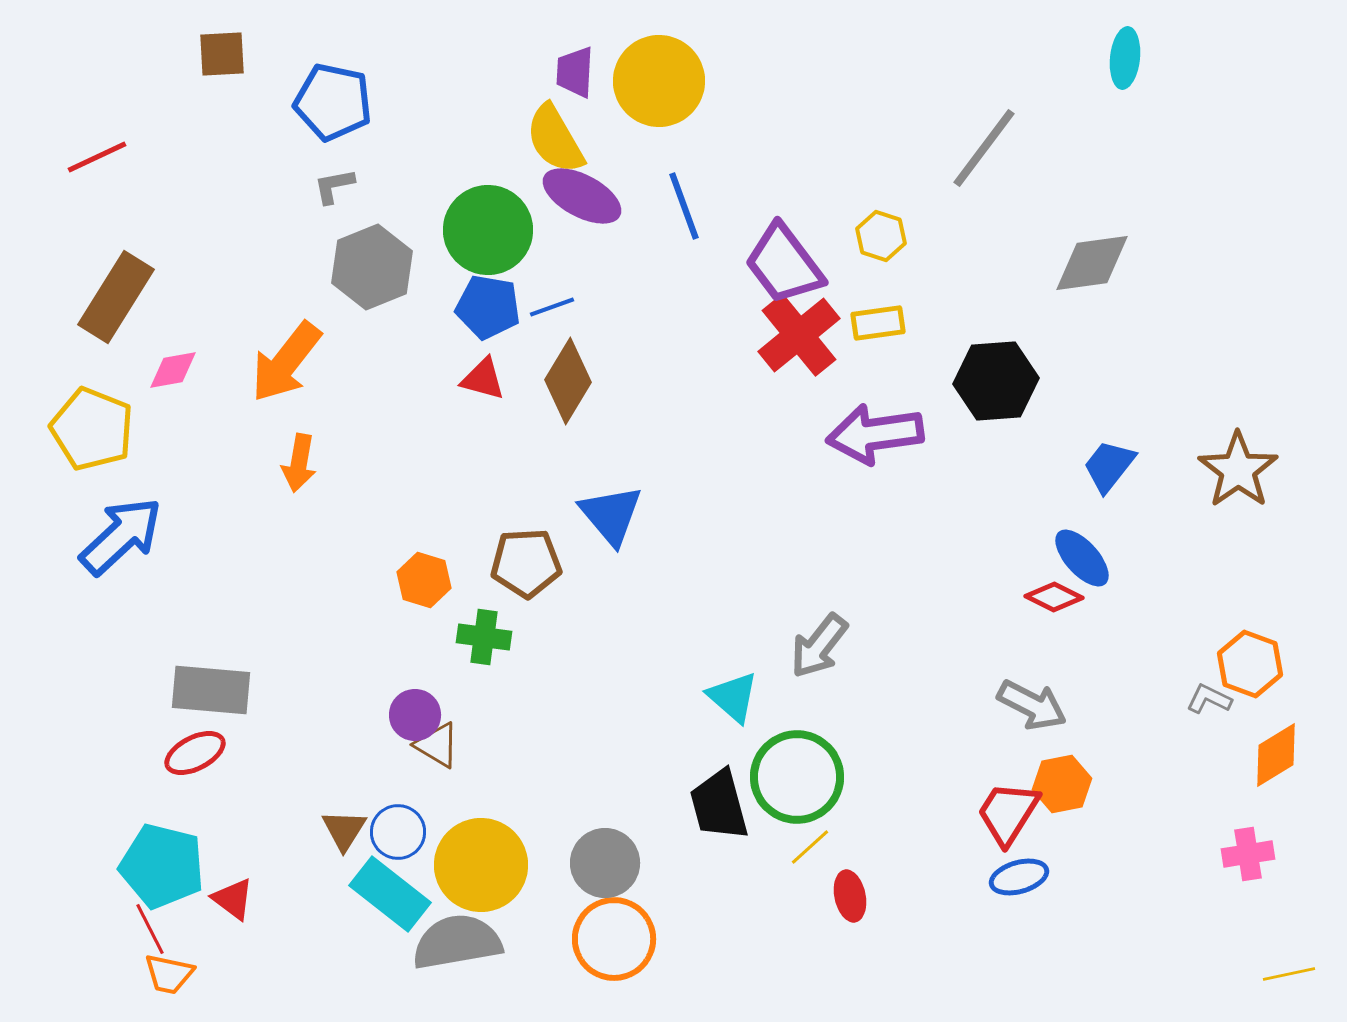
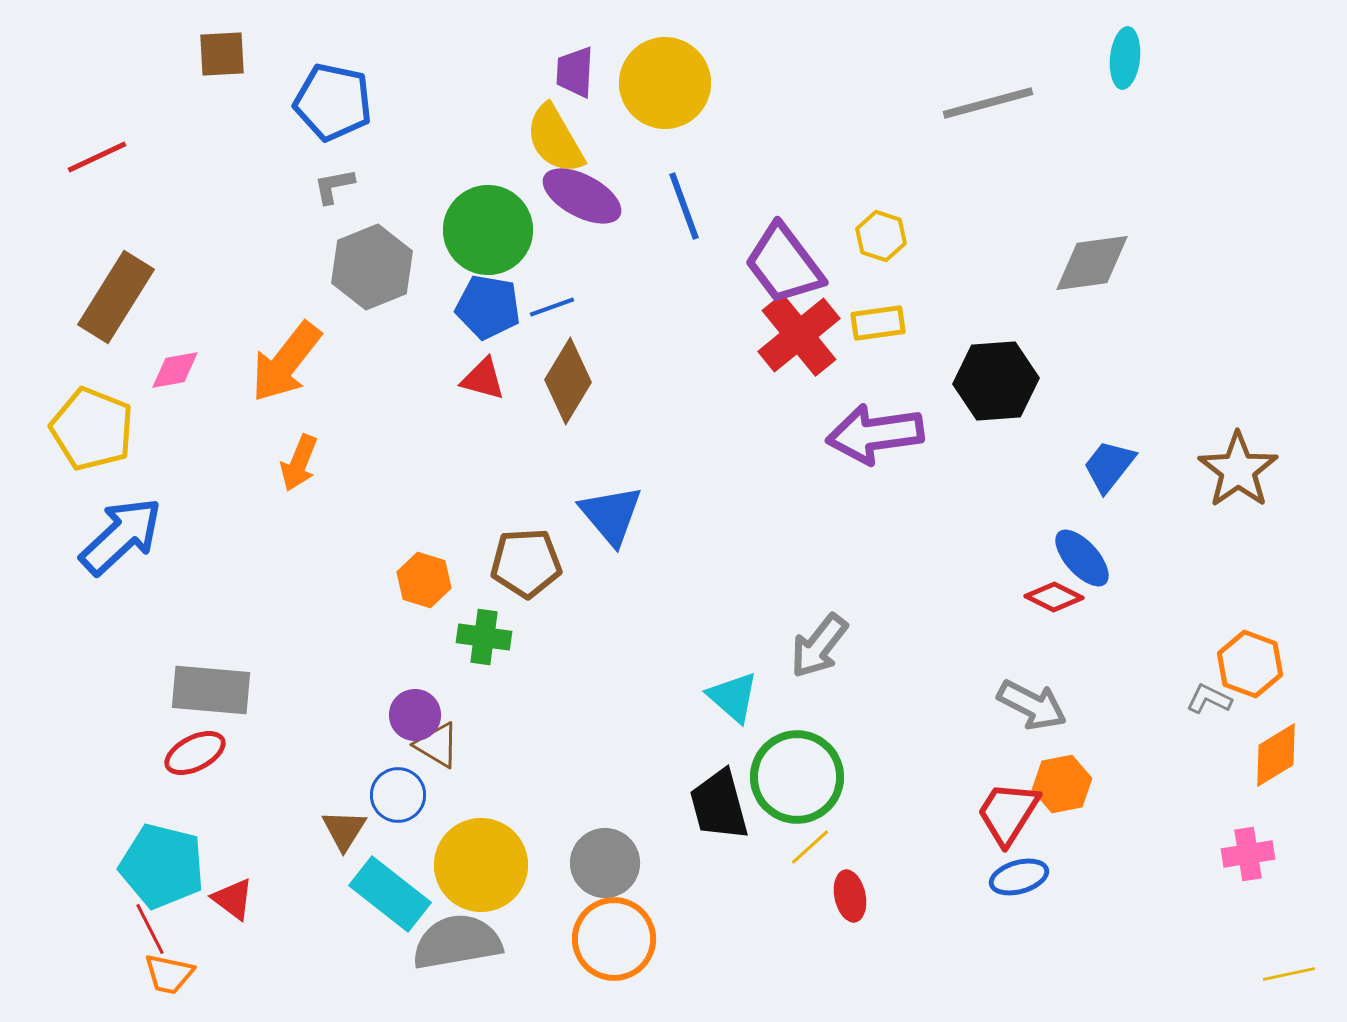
yellow circle at (659, 81): moved 6 px right, 2 px down
gray line at (984, 148): moved 4 px right, 45 px up; rotated 38 degrees clockwise
pink diamond at (173, 370): moved 2 px right
orange arrow at (299, 463): rotated 12 degrees clockwise
blue circle at (398, 832): moved 37 px up
